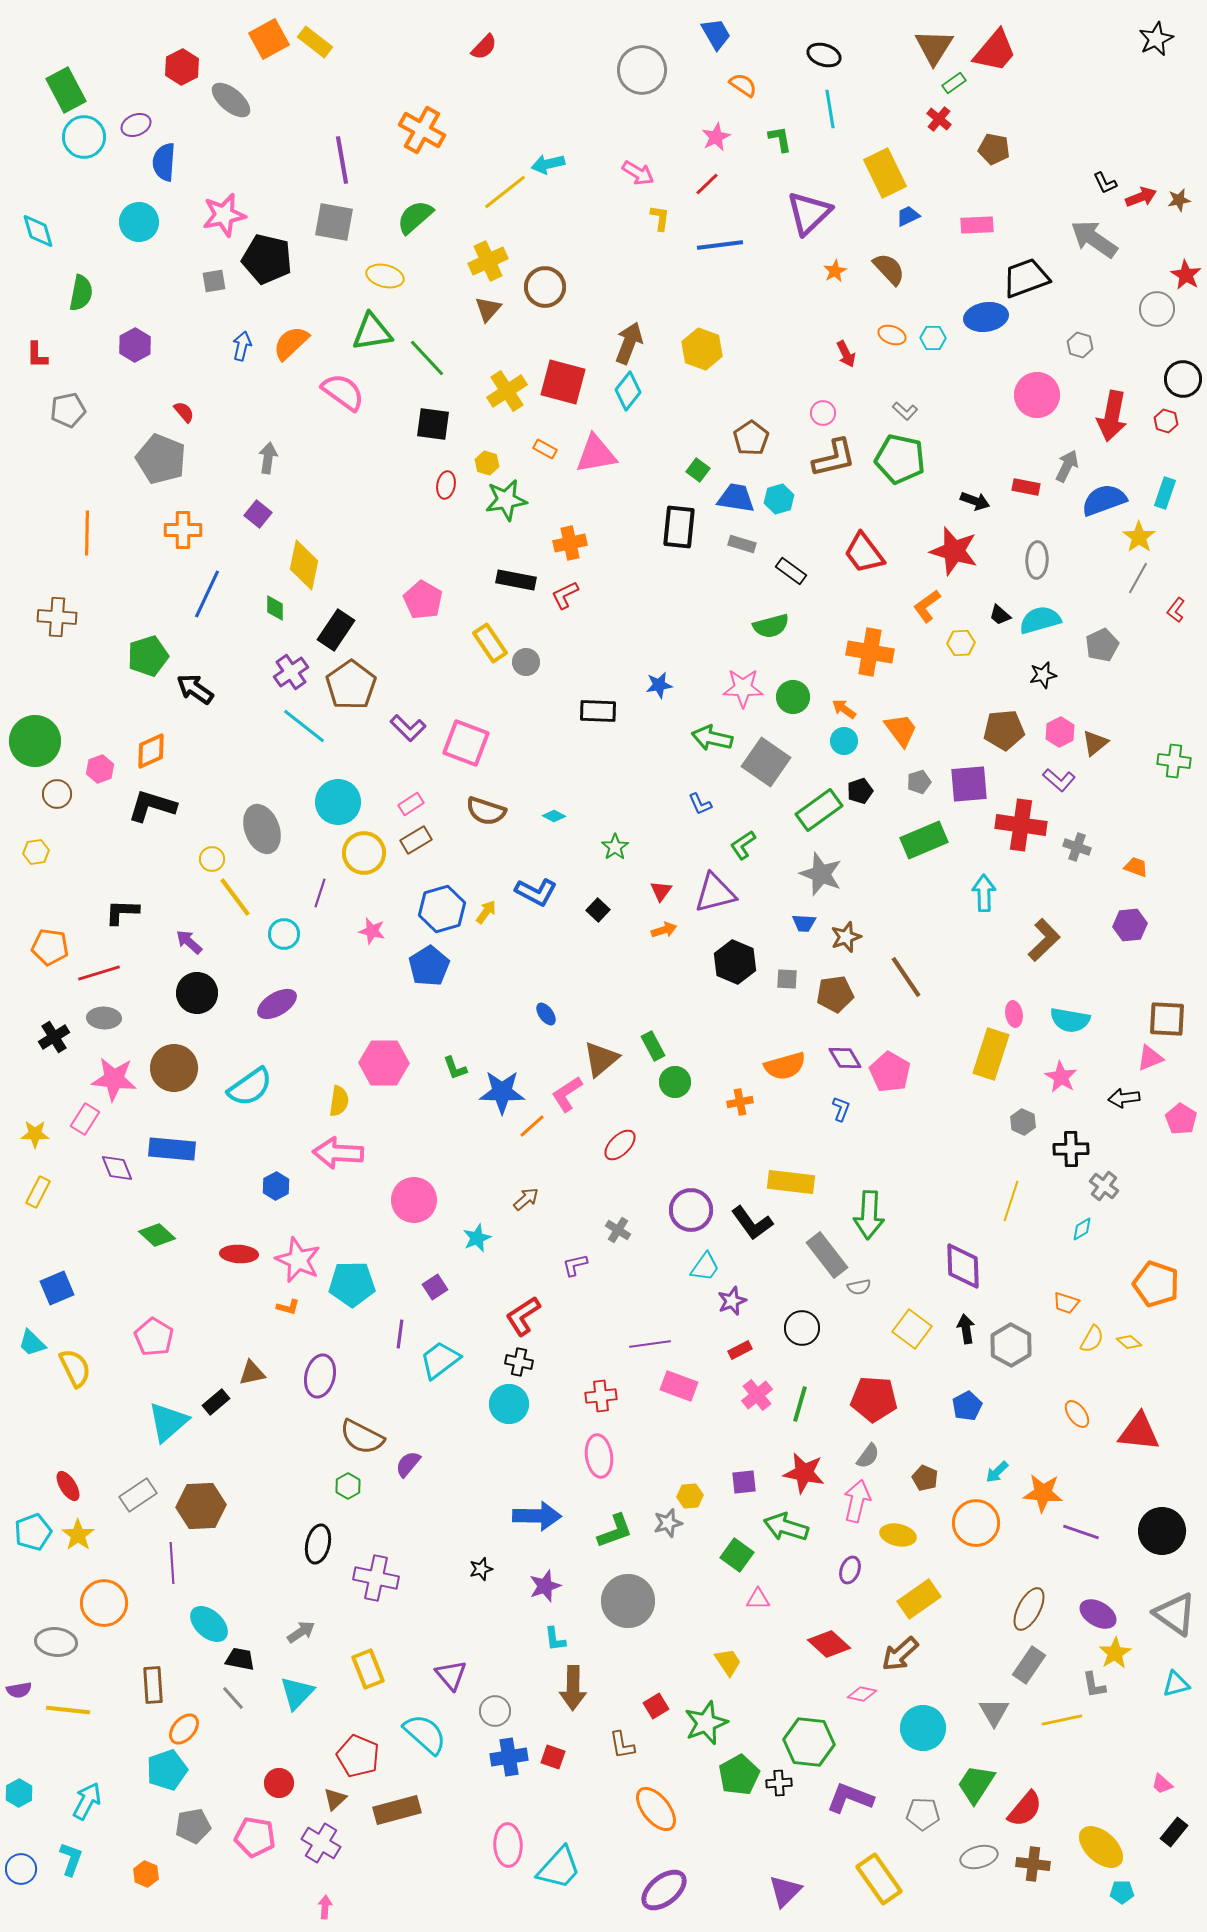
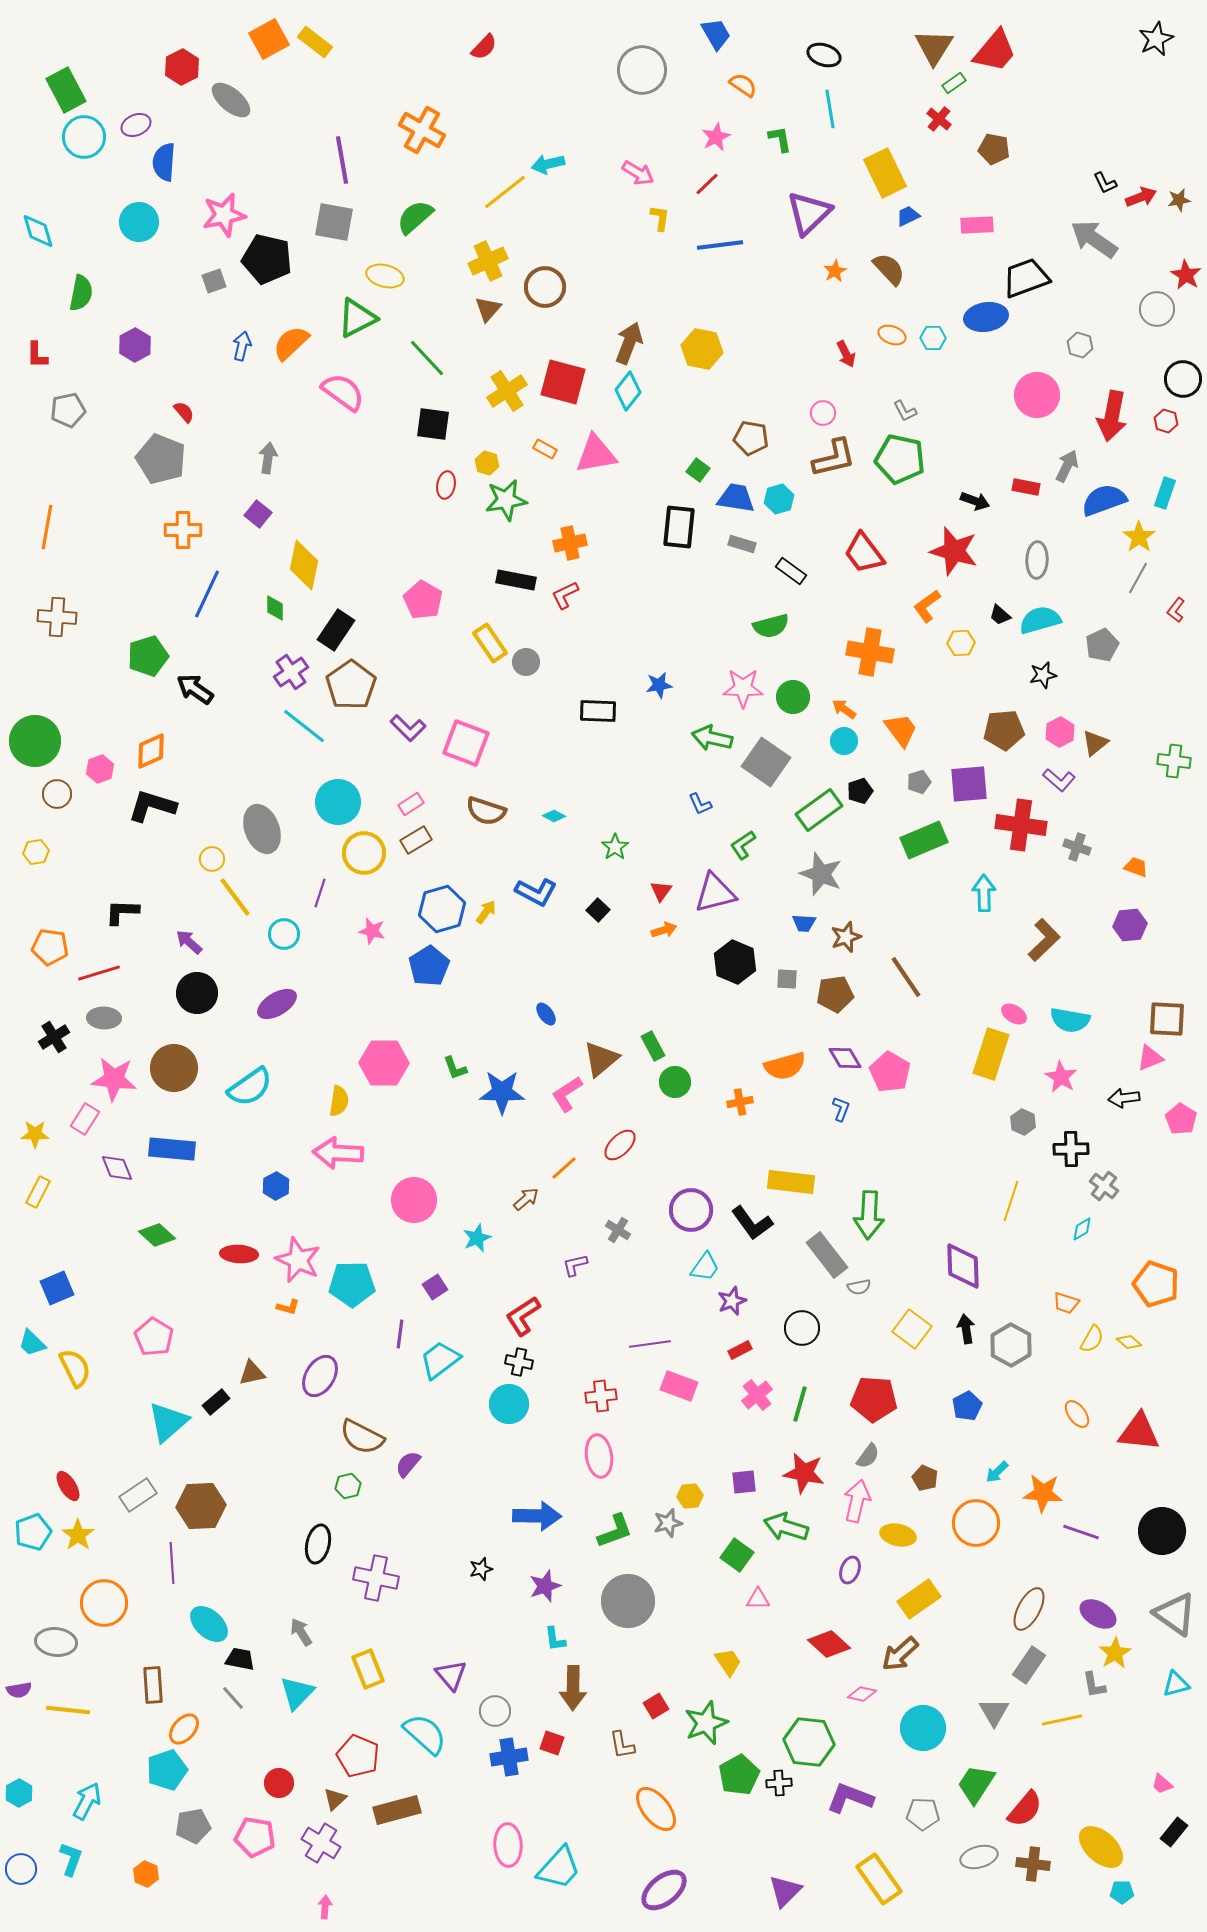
gray square at (214, 281): rotated 10 degrees counterclockwise
green triangle at (372, 332): moved 15 px left, 14 px up; rotated 18 degrees counterclockwise
yellow hexagon at (702, 349): rotated 9 degrees counterclockwise
gray L-shape at (905, 411): rotated 20 degrees clockwise
brown pentagon at (751, 438): rotated 28 degrees counterclockwise
orange line at (87, 533): moved 40 px left, 6 px up; rotated 9 degrees clockwise
pink ellipse at (1014, 1014): rotated 50 degrees counterclockwise
orange line at (532, 1126): moved 32 px right, 42 px down
purple ellipse at (320, 1376): rotated 18 degrees clockwise
green hexagon at (348, 1486): rotated 15 degrees clockwise
gray arrow at (301, 1632): rotated 88 degrees counterclockwise
red square at (553, 1757): moved 1 px left, 14 px up
